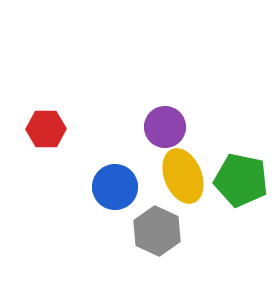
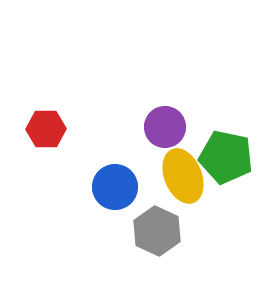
green pentagon: moved 15 px left, 23 px up
